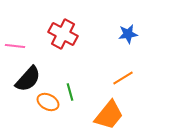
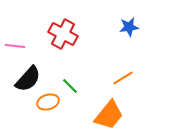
blue star: moved 1 px right, 7 px up
green line: moved 6 px up; rotated 30 degrees counterclockwise
orange ellipse: rotated 45 degrees counterclockwise
